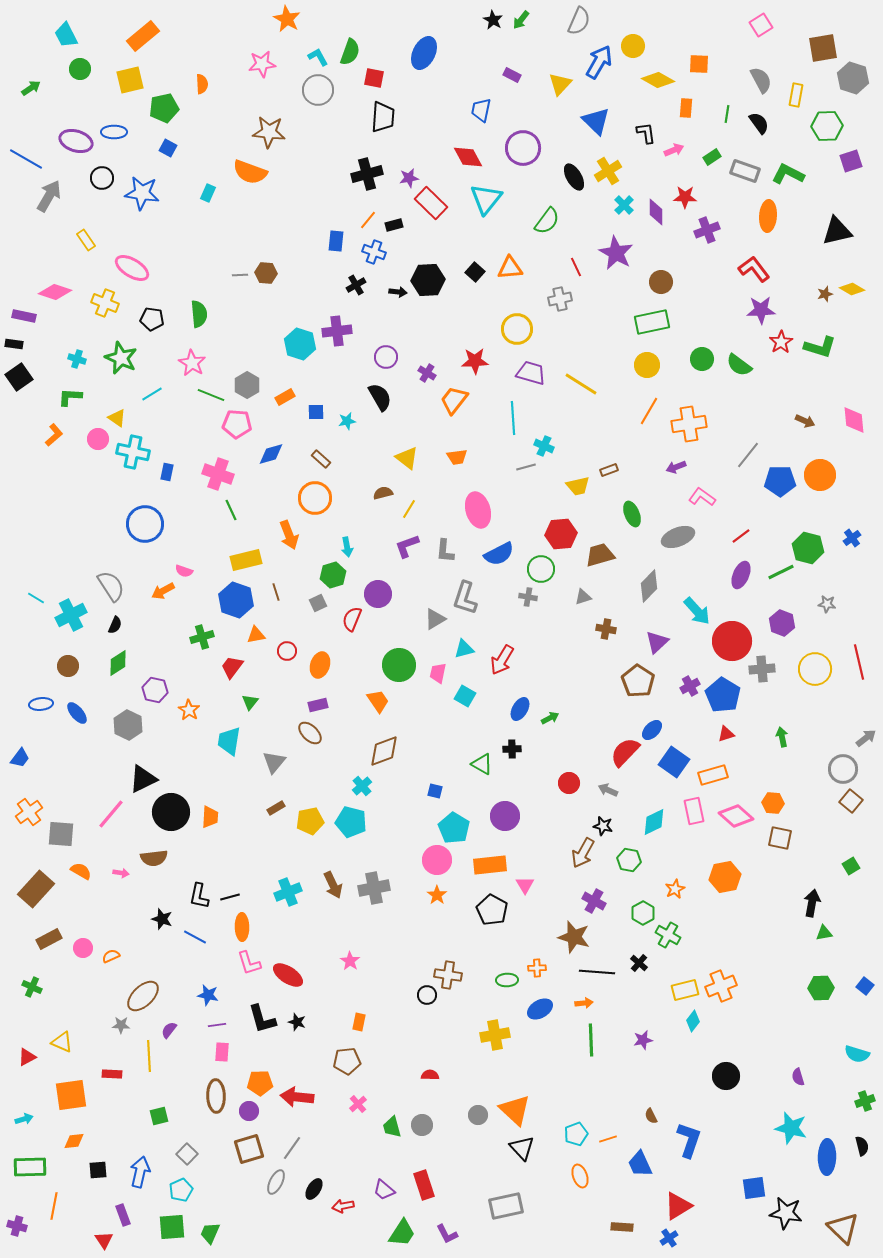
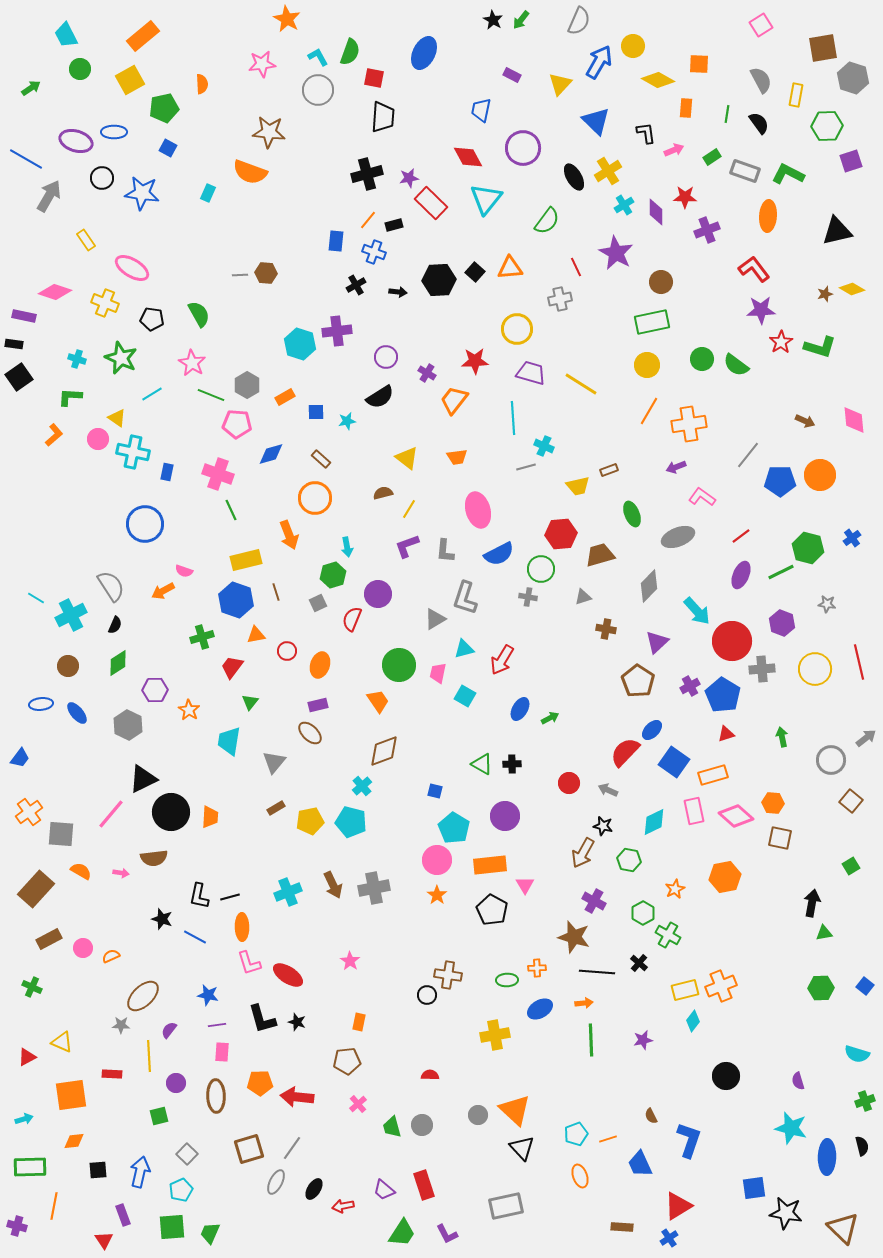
yellow square at (130, 80): rotated 16 degrees counterclockwise
cyan cross at (624, 205): rotated 12 degrees clockwise
black hexagon at (428, 280): moved 11 px right
green semicircle at (199, 314): rotated 24 degrees counterclockwise
green semicircle at (739, 365): moved 3 px left
black semicircle at (380, 397): rotated 88 degrees clockwise
purple hexagon at (155, 690): rotated 15 degrees counterclockwise
black cross at (512, 749): moved 15 px down
gray circle at (843, 769): moved 12 px left, 9 px up
purple semicircle at (798, 1077): moved 4 px down
purple circle at (249, 1111): moved 73 px left, 28 px up
